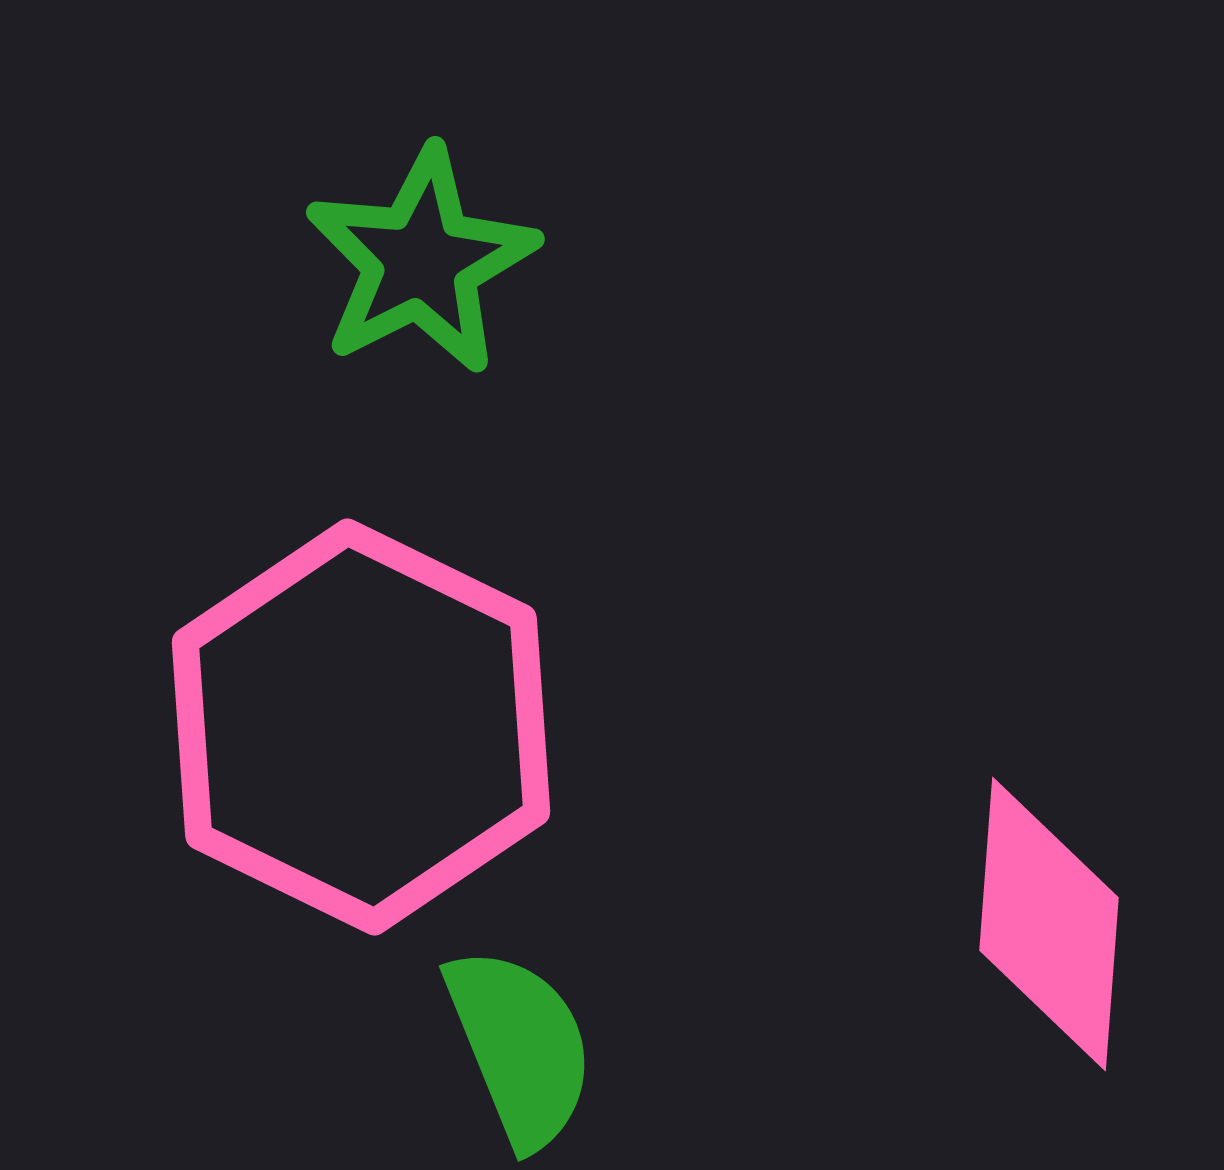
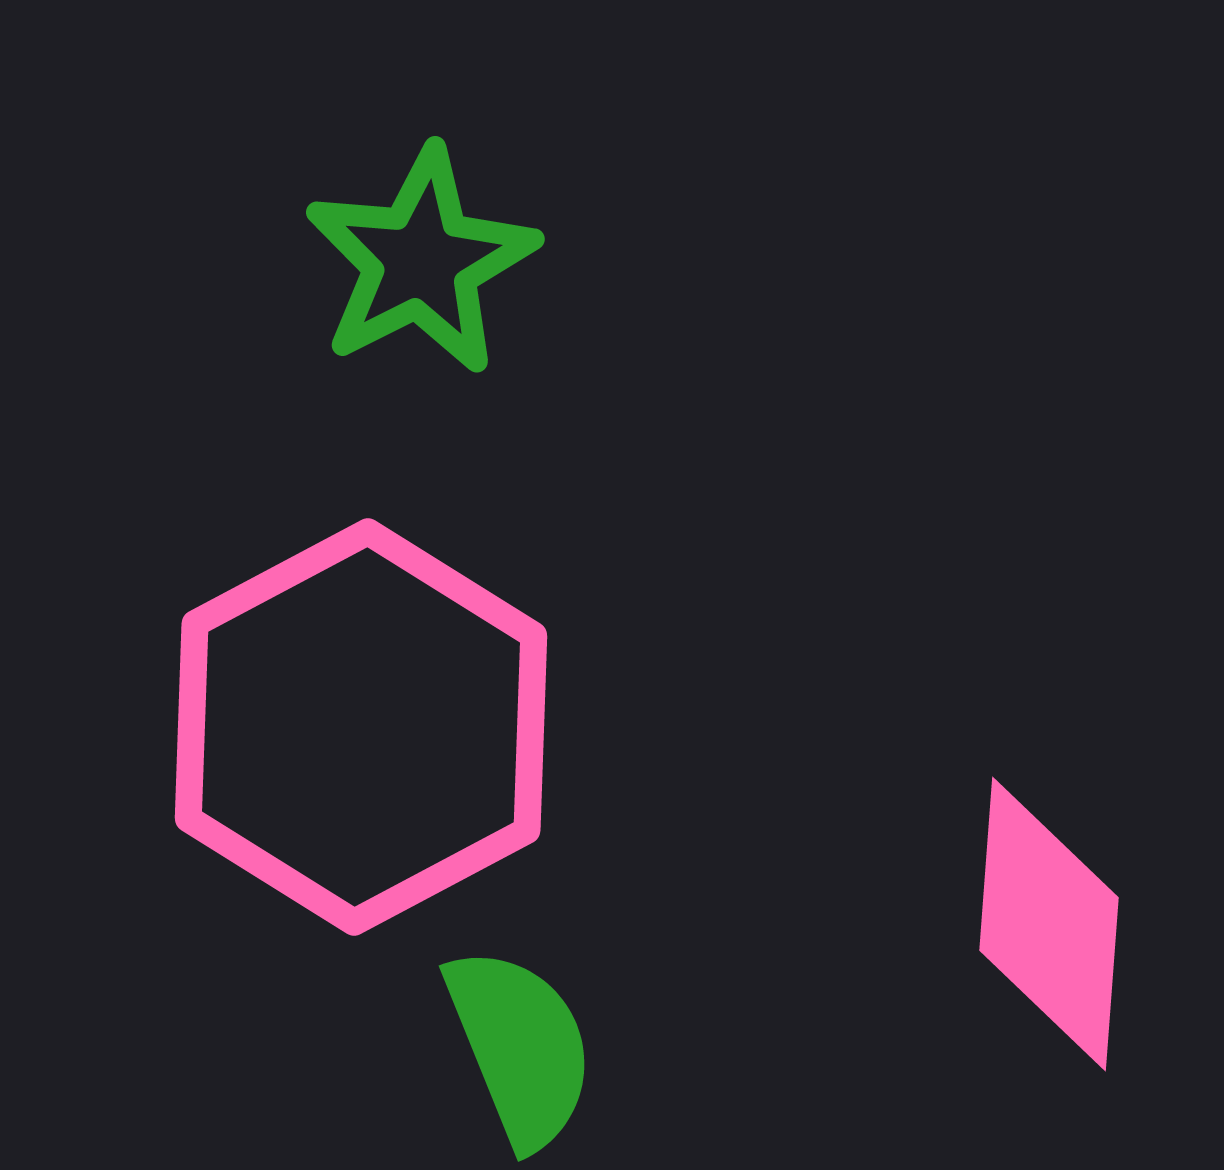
pink hexagon: rotated 6 degrees clockwise
